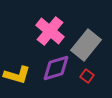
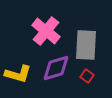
pink cross: moved 4 px left
gray rectangle: rotated 36 degrees counterclockwise
yellow L-shape: moved 1 px right, 1 px up
